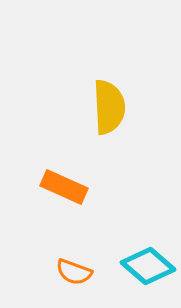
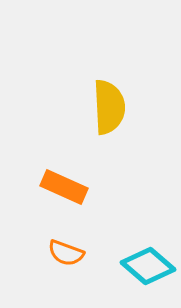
orange semicircle: moved 8 px left, 19 px up
